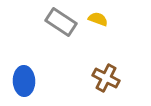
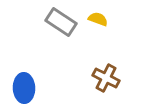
blue ellipse: moved 7 px down
